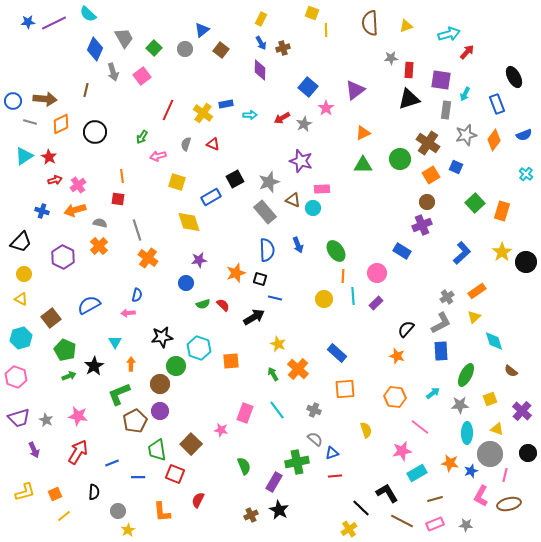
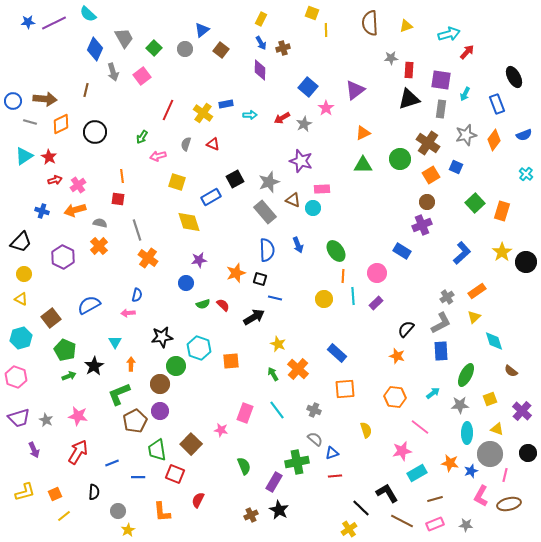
gray rectangle at (446, 110): moved 5 px left, 1 px up
